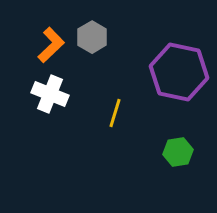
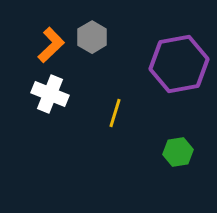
purple hexagon: moved 8 px up; rotated 22 degrees counterclockwise
